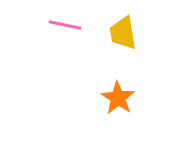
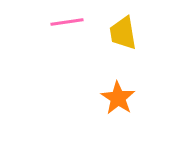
pink line: moved 2 px right, 3 px up; rotated 20 degrees counterclockwise
